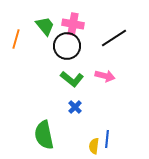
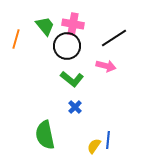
pink arrow: moved 1 px right, 10 px up
green semicircle: moved 1 px right
blue line: moved 1 px right, 1 px down
yellow semicircle: rotated 28 degrees clockwise
